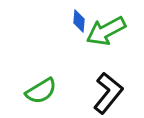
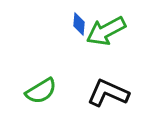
blue diamond: moved 3 px down
black L-shape: rotated 105 degrees counterclockwise
